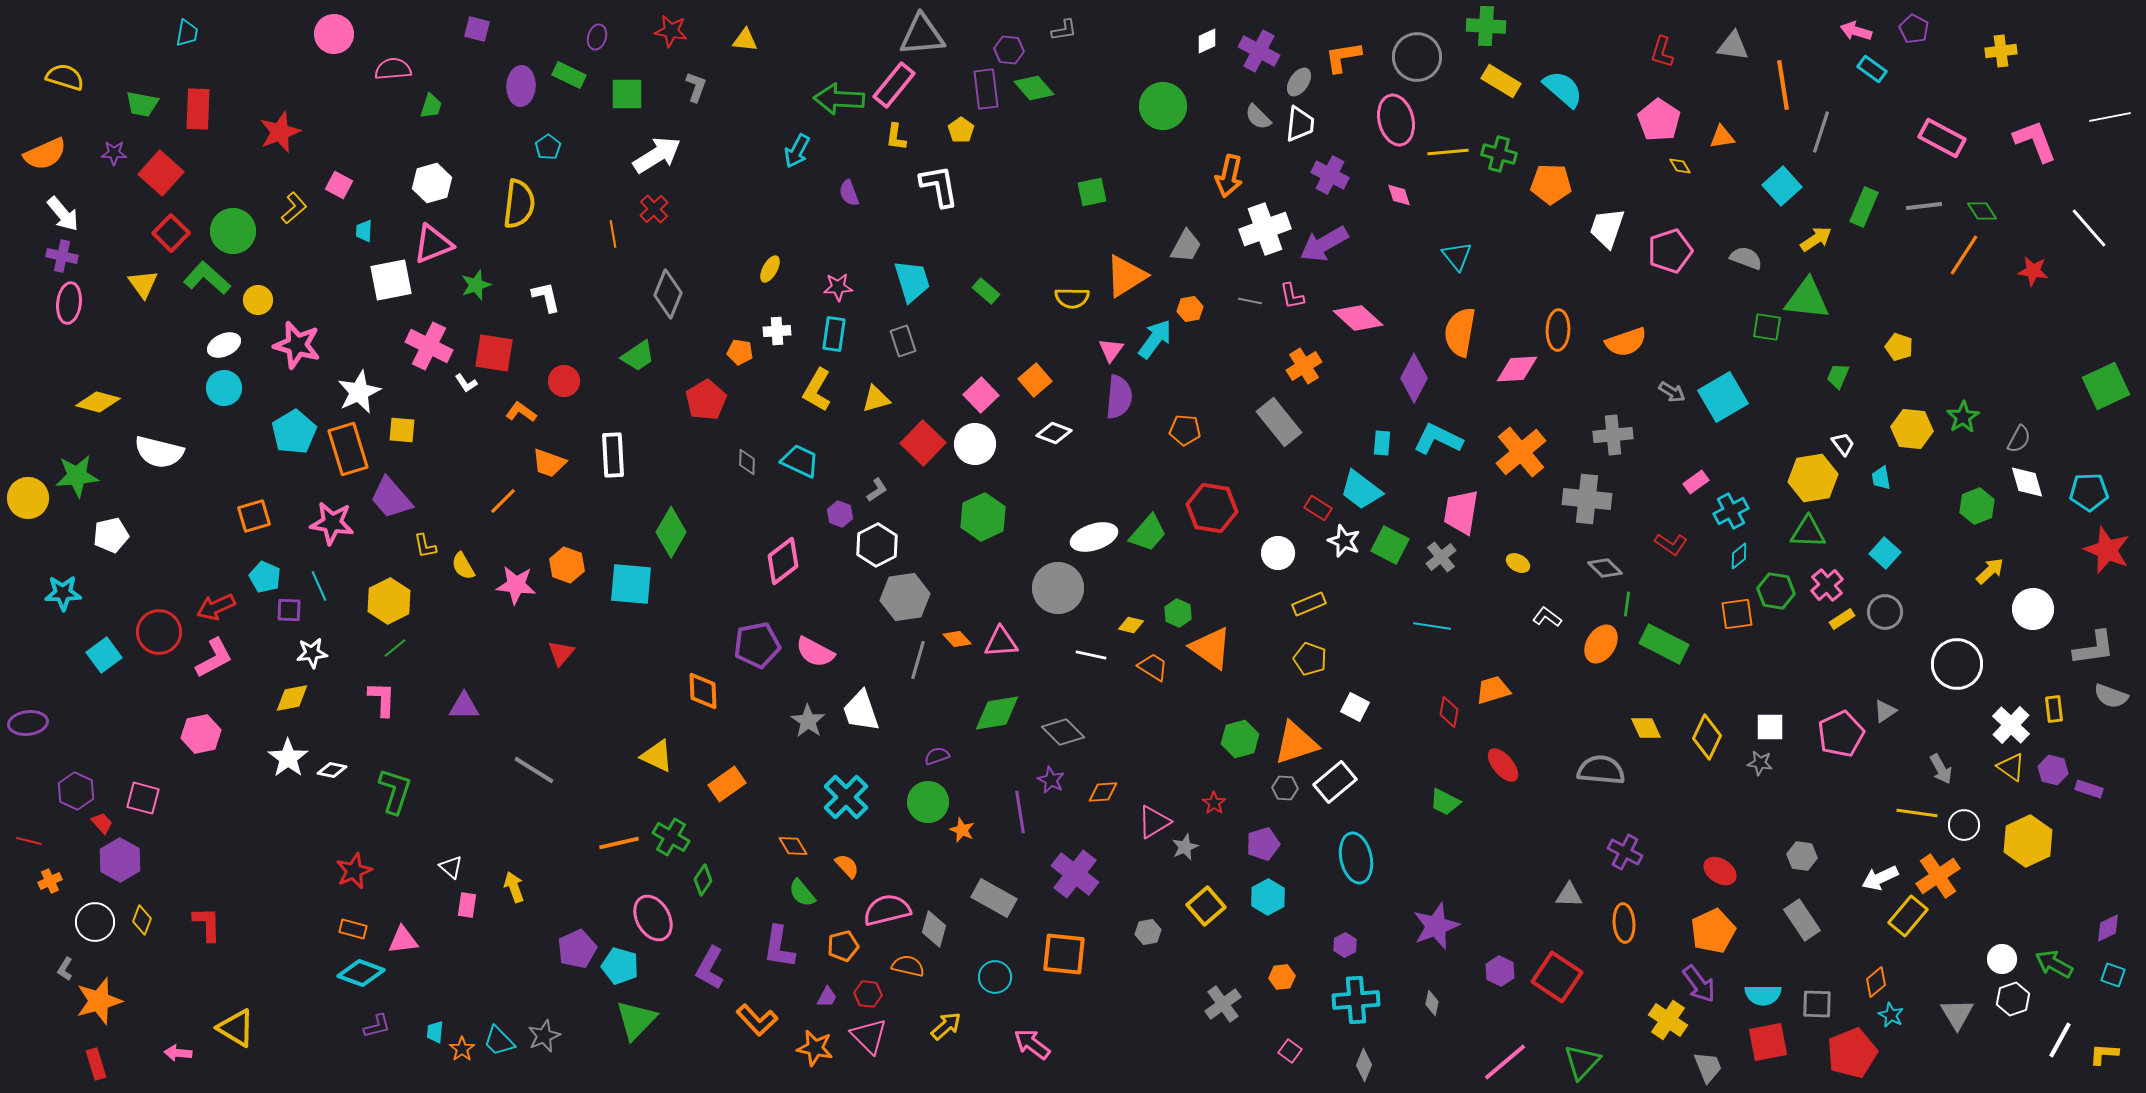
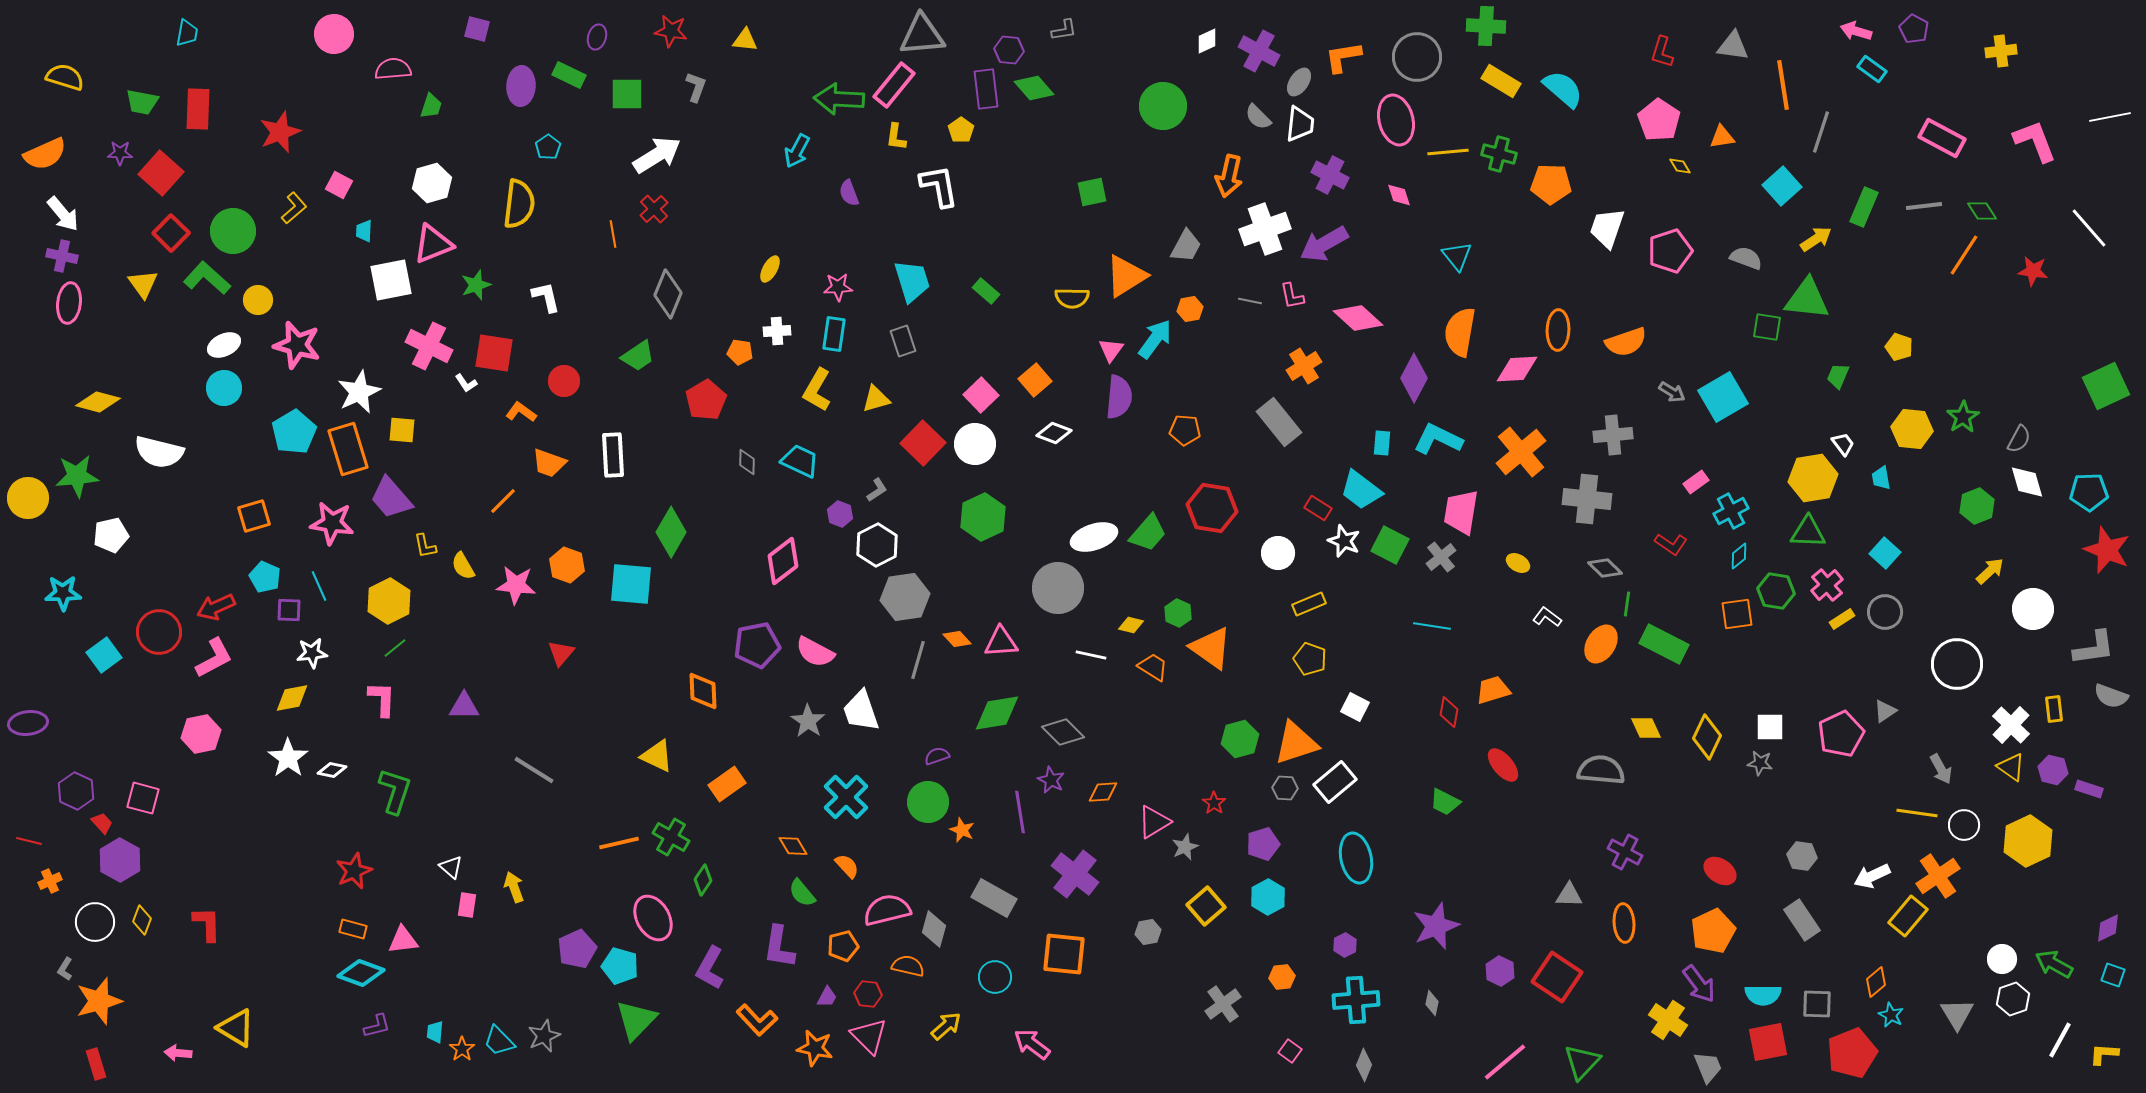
green trapezoid at (142, 104): moved 2 px up
purple star at (114, 153): moved 6 px right
white arrow at (1880, 878): moved 8 px left, 2 px up
